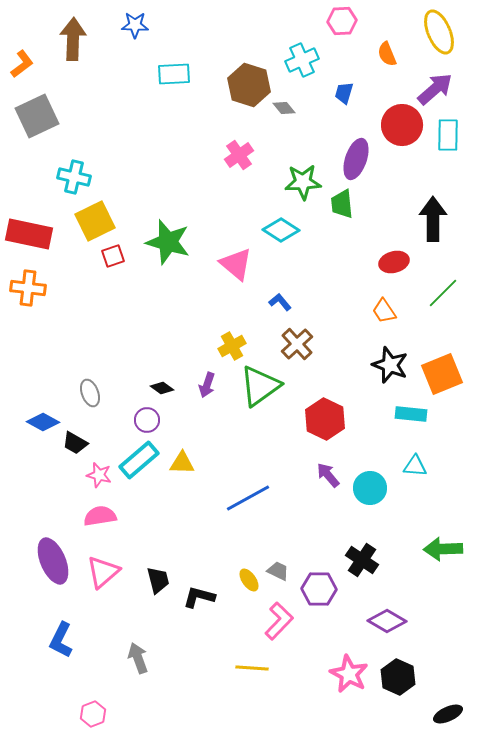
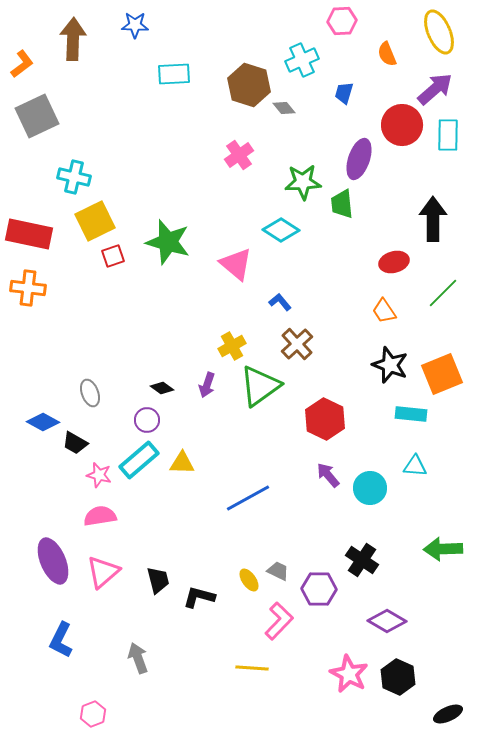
purple ellipse at (356, 159): moved 3 px right
